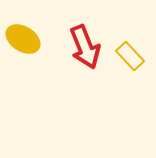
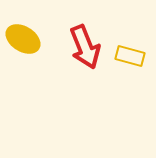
yellow rectangle: rotated 32 degrees counterclockwise
